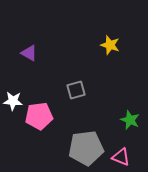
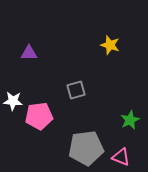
purple triangle: rotated 30 degrees counterclockwise
green star: rotated 24 degrees clockwise
